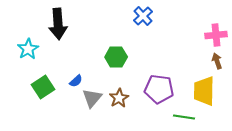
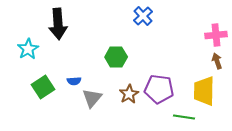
blue semicircle: moved 2 px left; rotated 40 degrees clockwise
brown star: moved 10 px right, 4 px up
